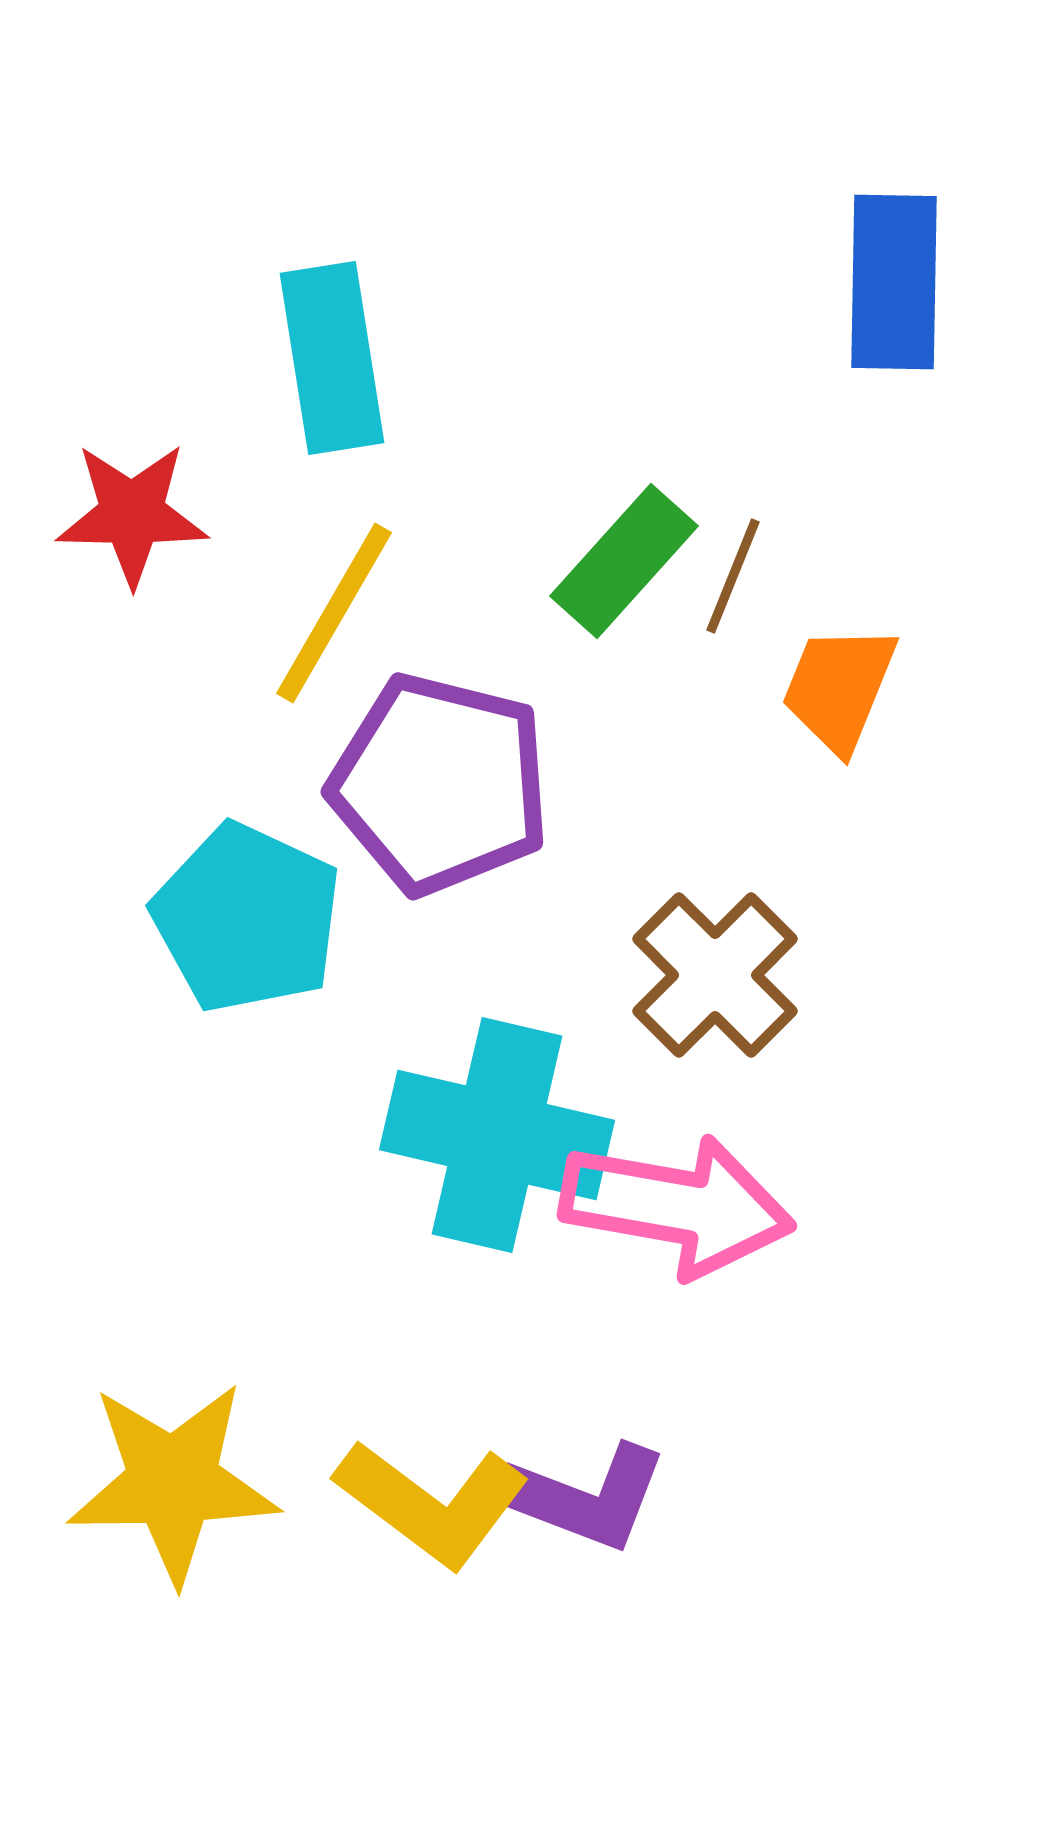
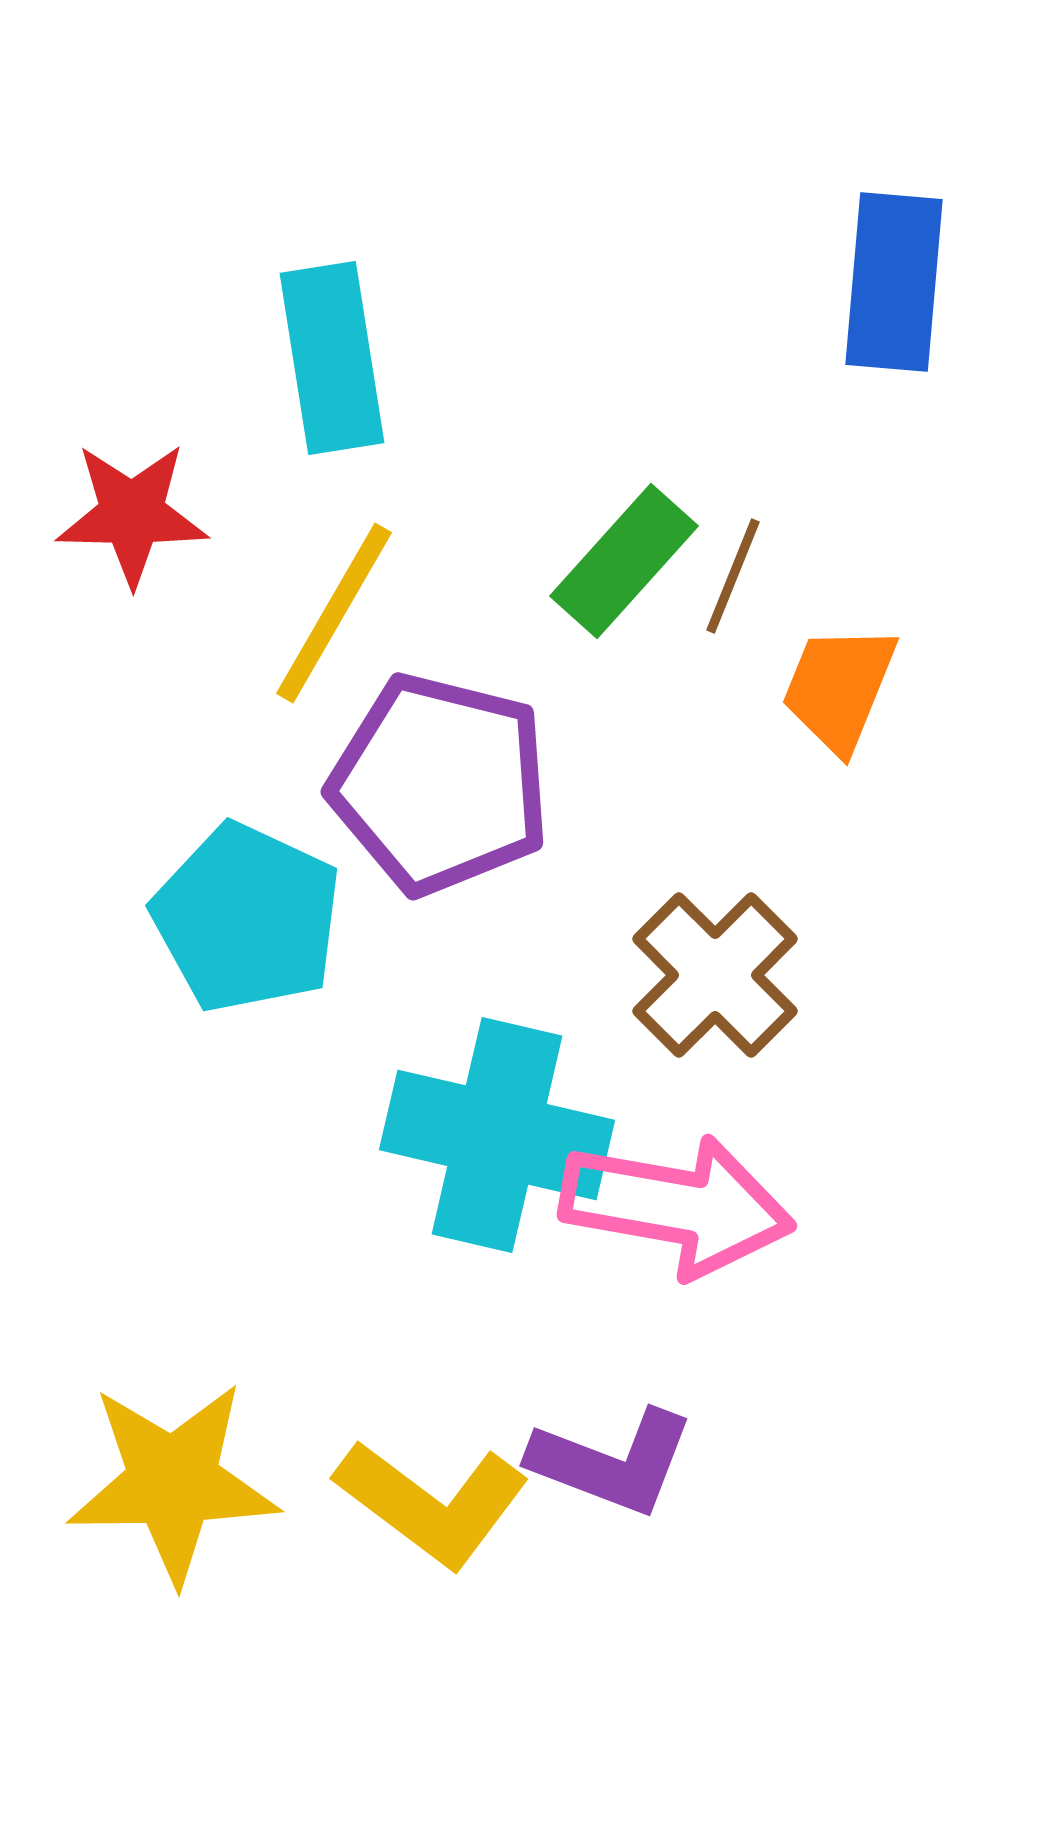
blue rectangle: rotated 4 degrees clockwise
purple L-shape: moved 27 px right, 35 px up
